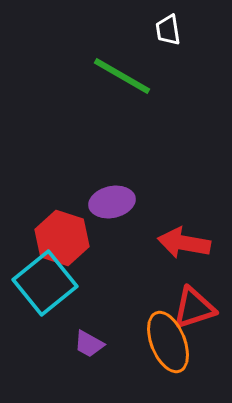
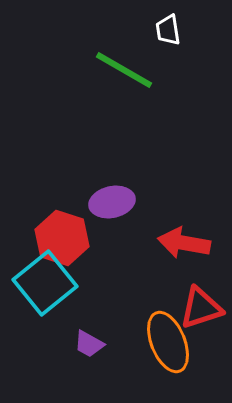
green line: moved 2 px right, 6 px up
red triangle: moved 7 px right
